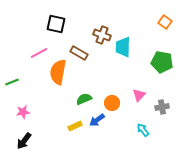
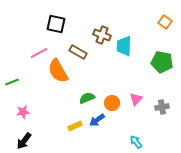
cyan trapezoid: moved 1 px right, 1 px up
brown rectangle: moved 1 px left, 1 px up
orange semicircle: moved 1 px up; rotated 40 degrees counterclockwise
pink triangle: moved 3 px left, 4 px down
green semicircle: moved 3 px right, 1 px up
cyan arrow: moved 7 px left, 12 px down
